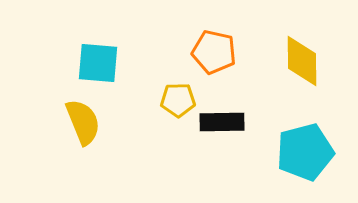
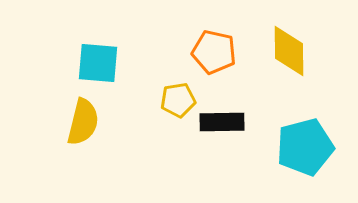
yellow diamond: moved 13 px left, 10 px up
yellow pentagon: rotated 8 degrees counterclockwise
yellow semicircle: rotated 36 degrees clockwise
cyan pentagon: moved 5 px up
